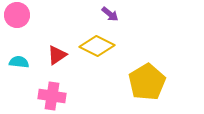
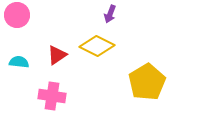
purple arrow: rotated 72 degrees clockwise
